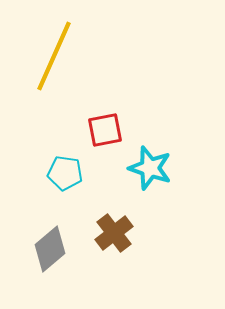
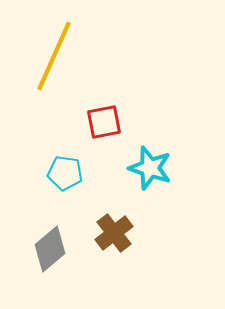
red square: moved 1 px left, 8 px up
